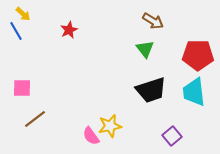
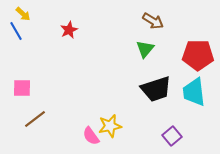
green triangle: rotated 18 degrees clockwise
black trapezoid: moved 5 px right, 1 px up
